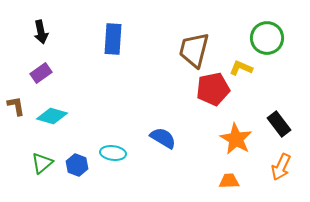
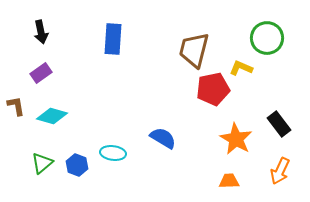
orange arrow: moved 1 px left, 4 px down
